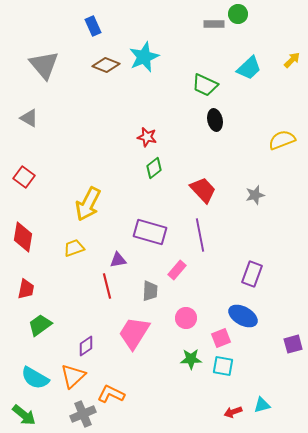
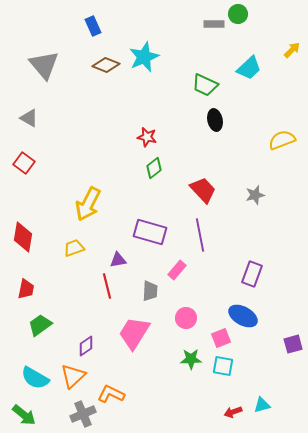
yellow arrow at (292, 60): moved 10 px up
red square at (24, 177): moved 14 px up
